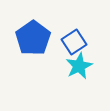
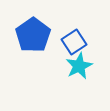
blue pentagon: moved 3 px up
